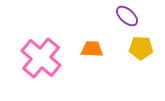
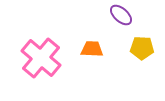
purple ellipse: moved 6 px left, 1 px up
yellow pentagon: moved 1 px right
